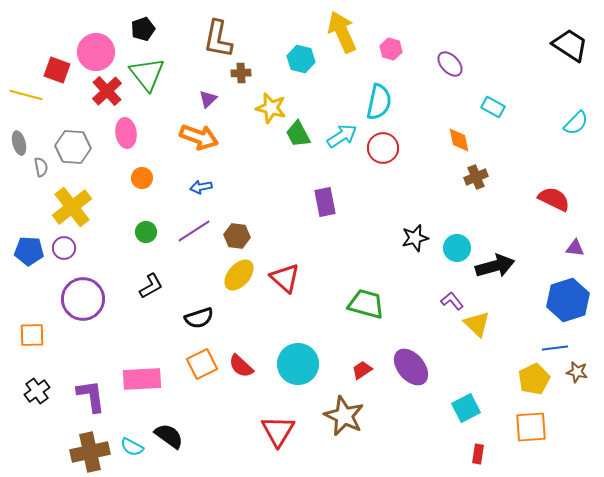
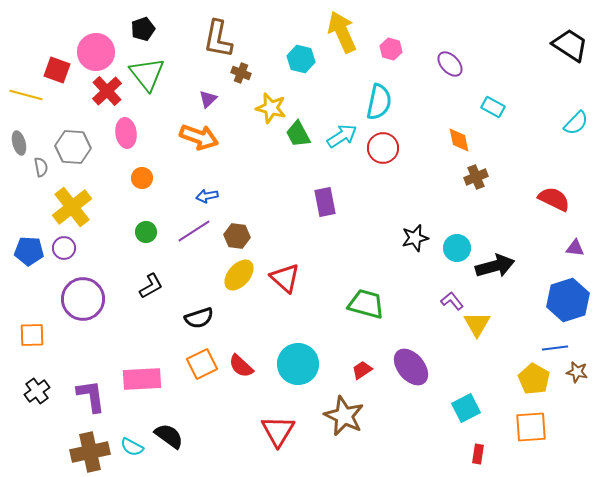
brown cross at (241, 73): rotated 24 degrees clockwise
blue arrow at (201, 187): moved 6 px right, 9 px down
yellow triangle at (477, 324): rotated 16 degrees clockwise
yellow pentagon at (534, 379): rotated 16 degrees counterclockwise
